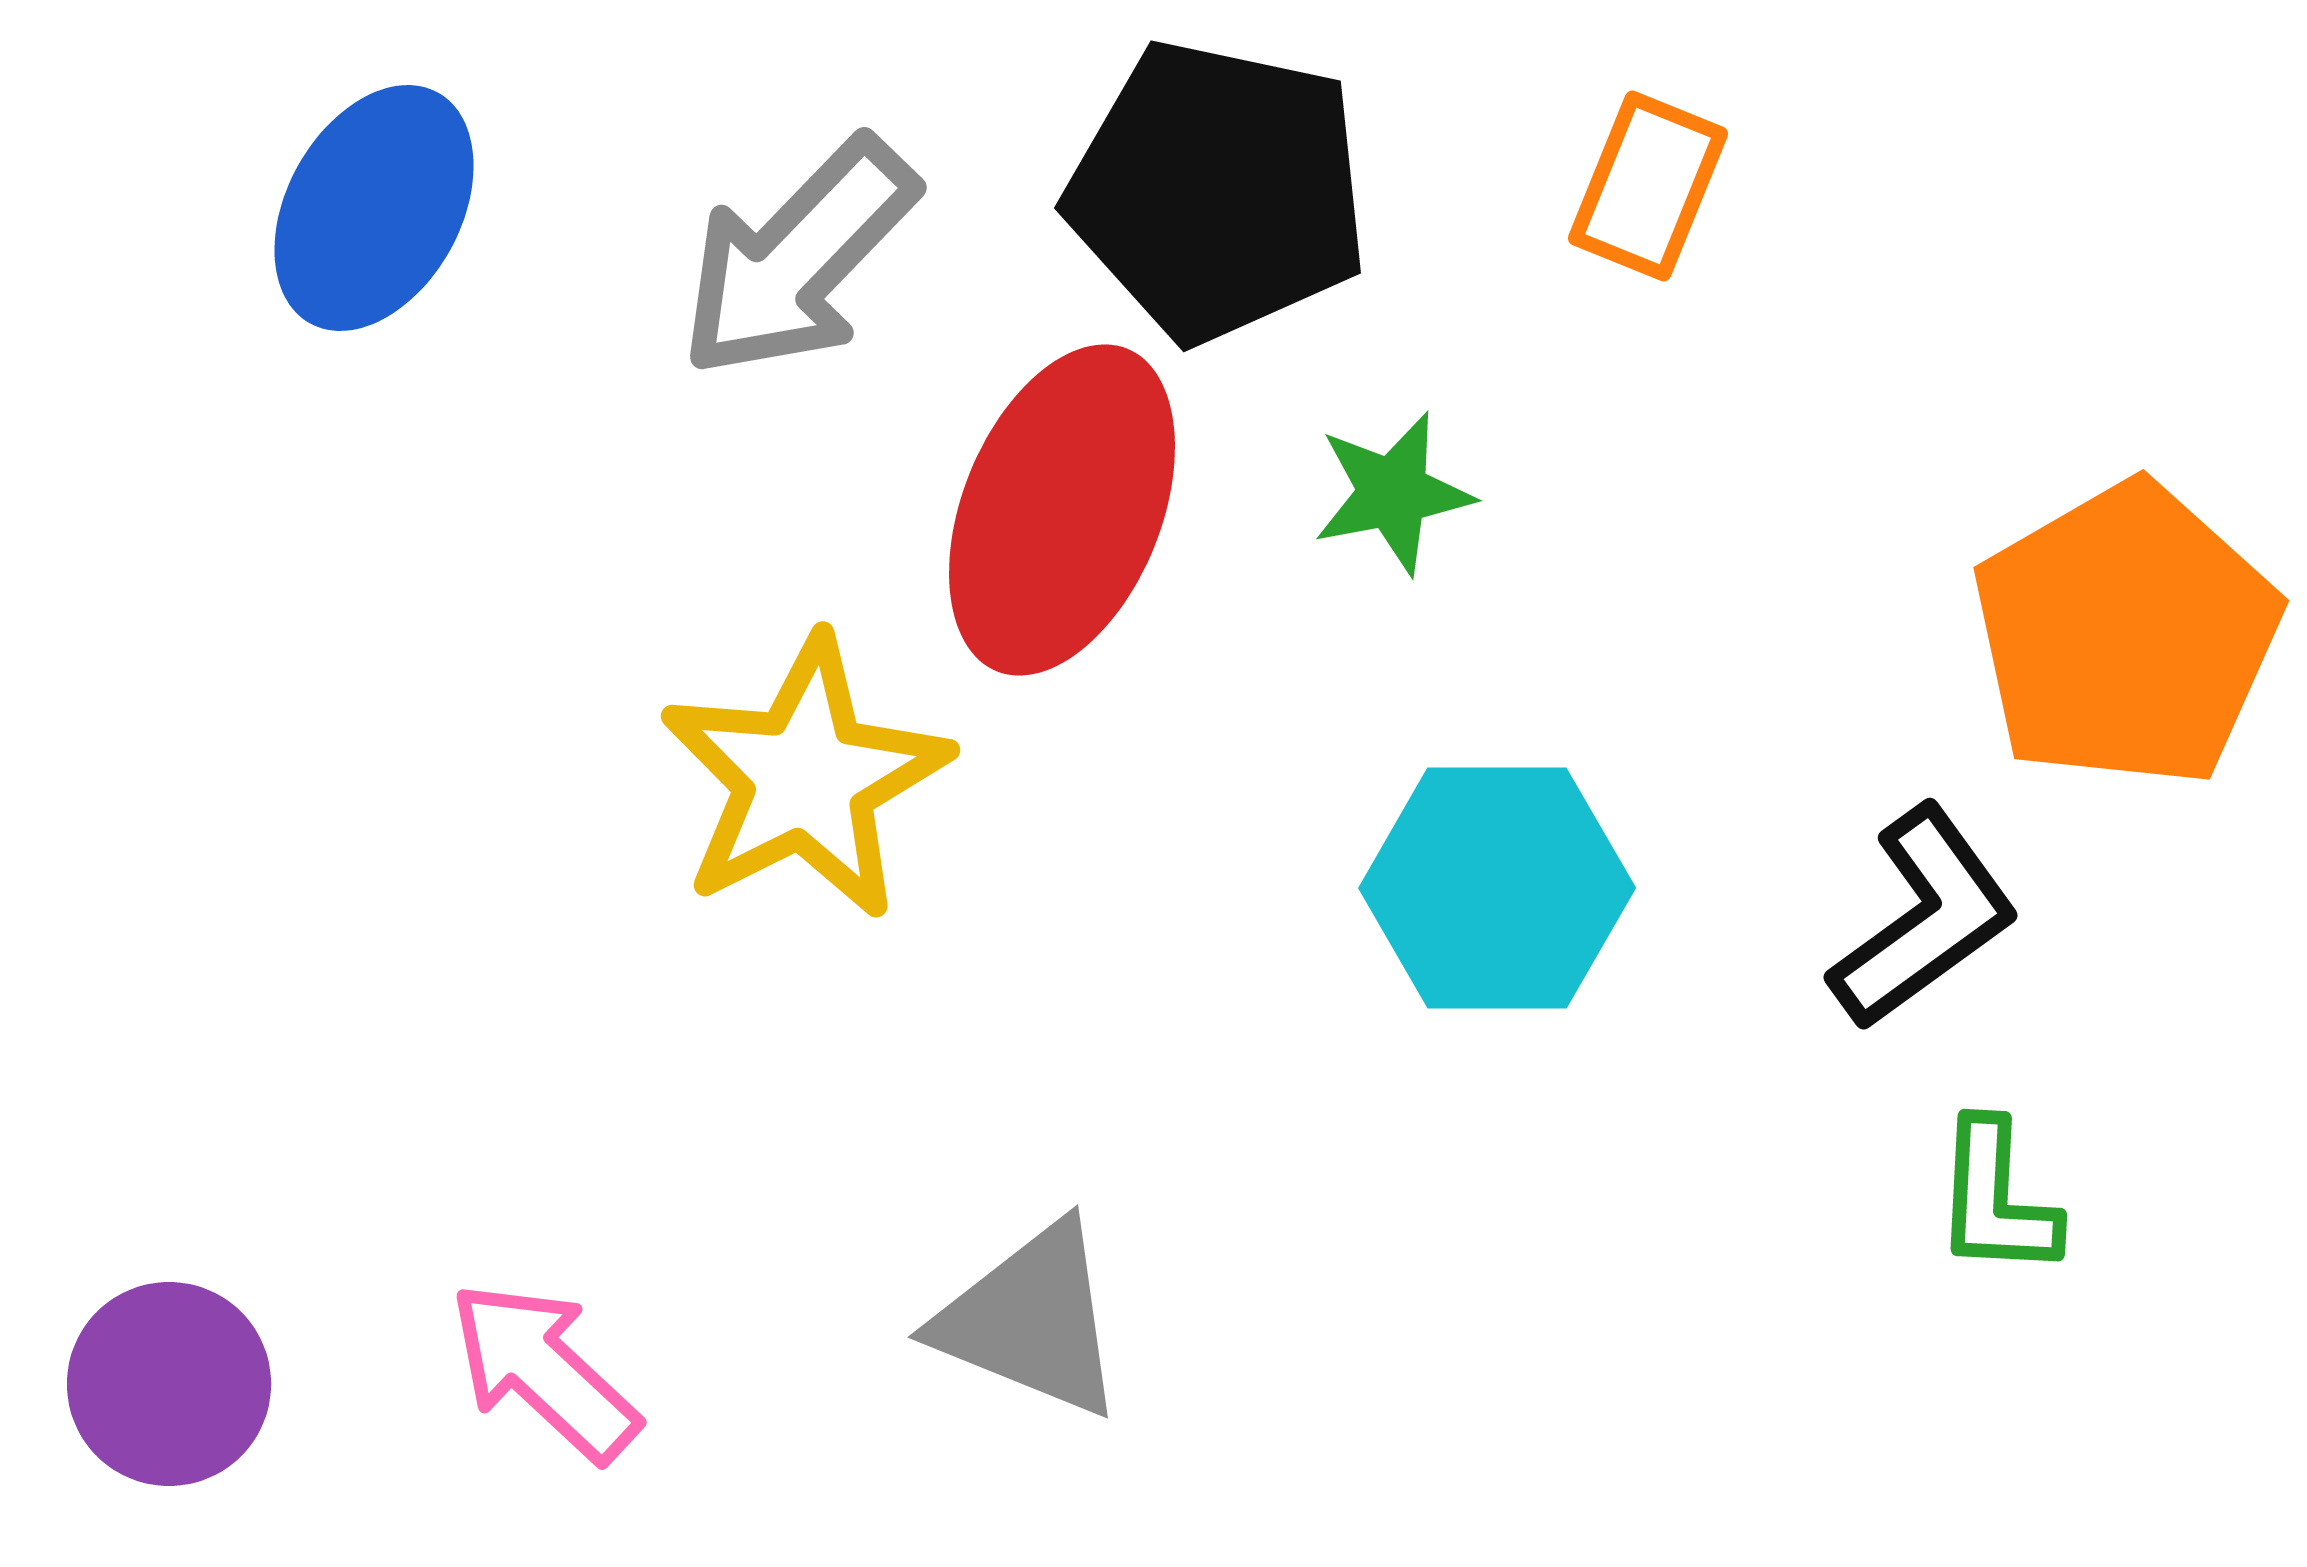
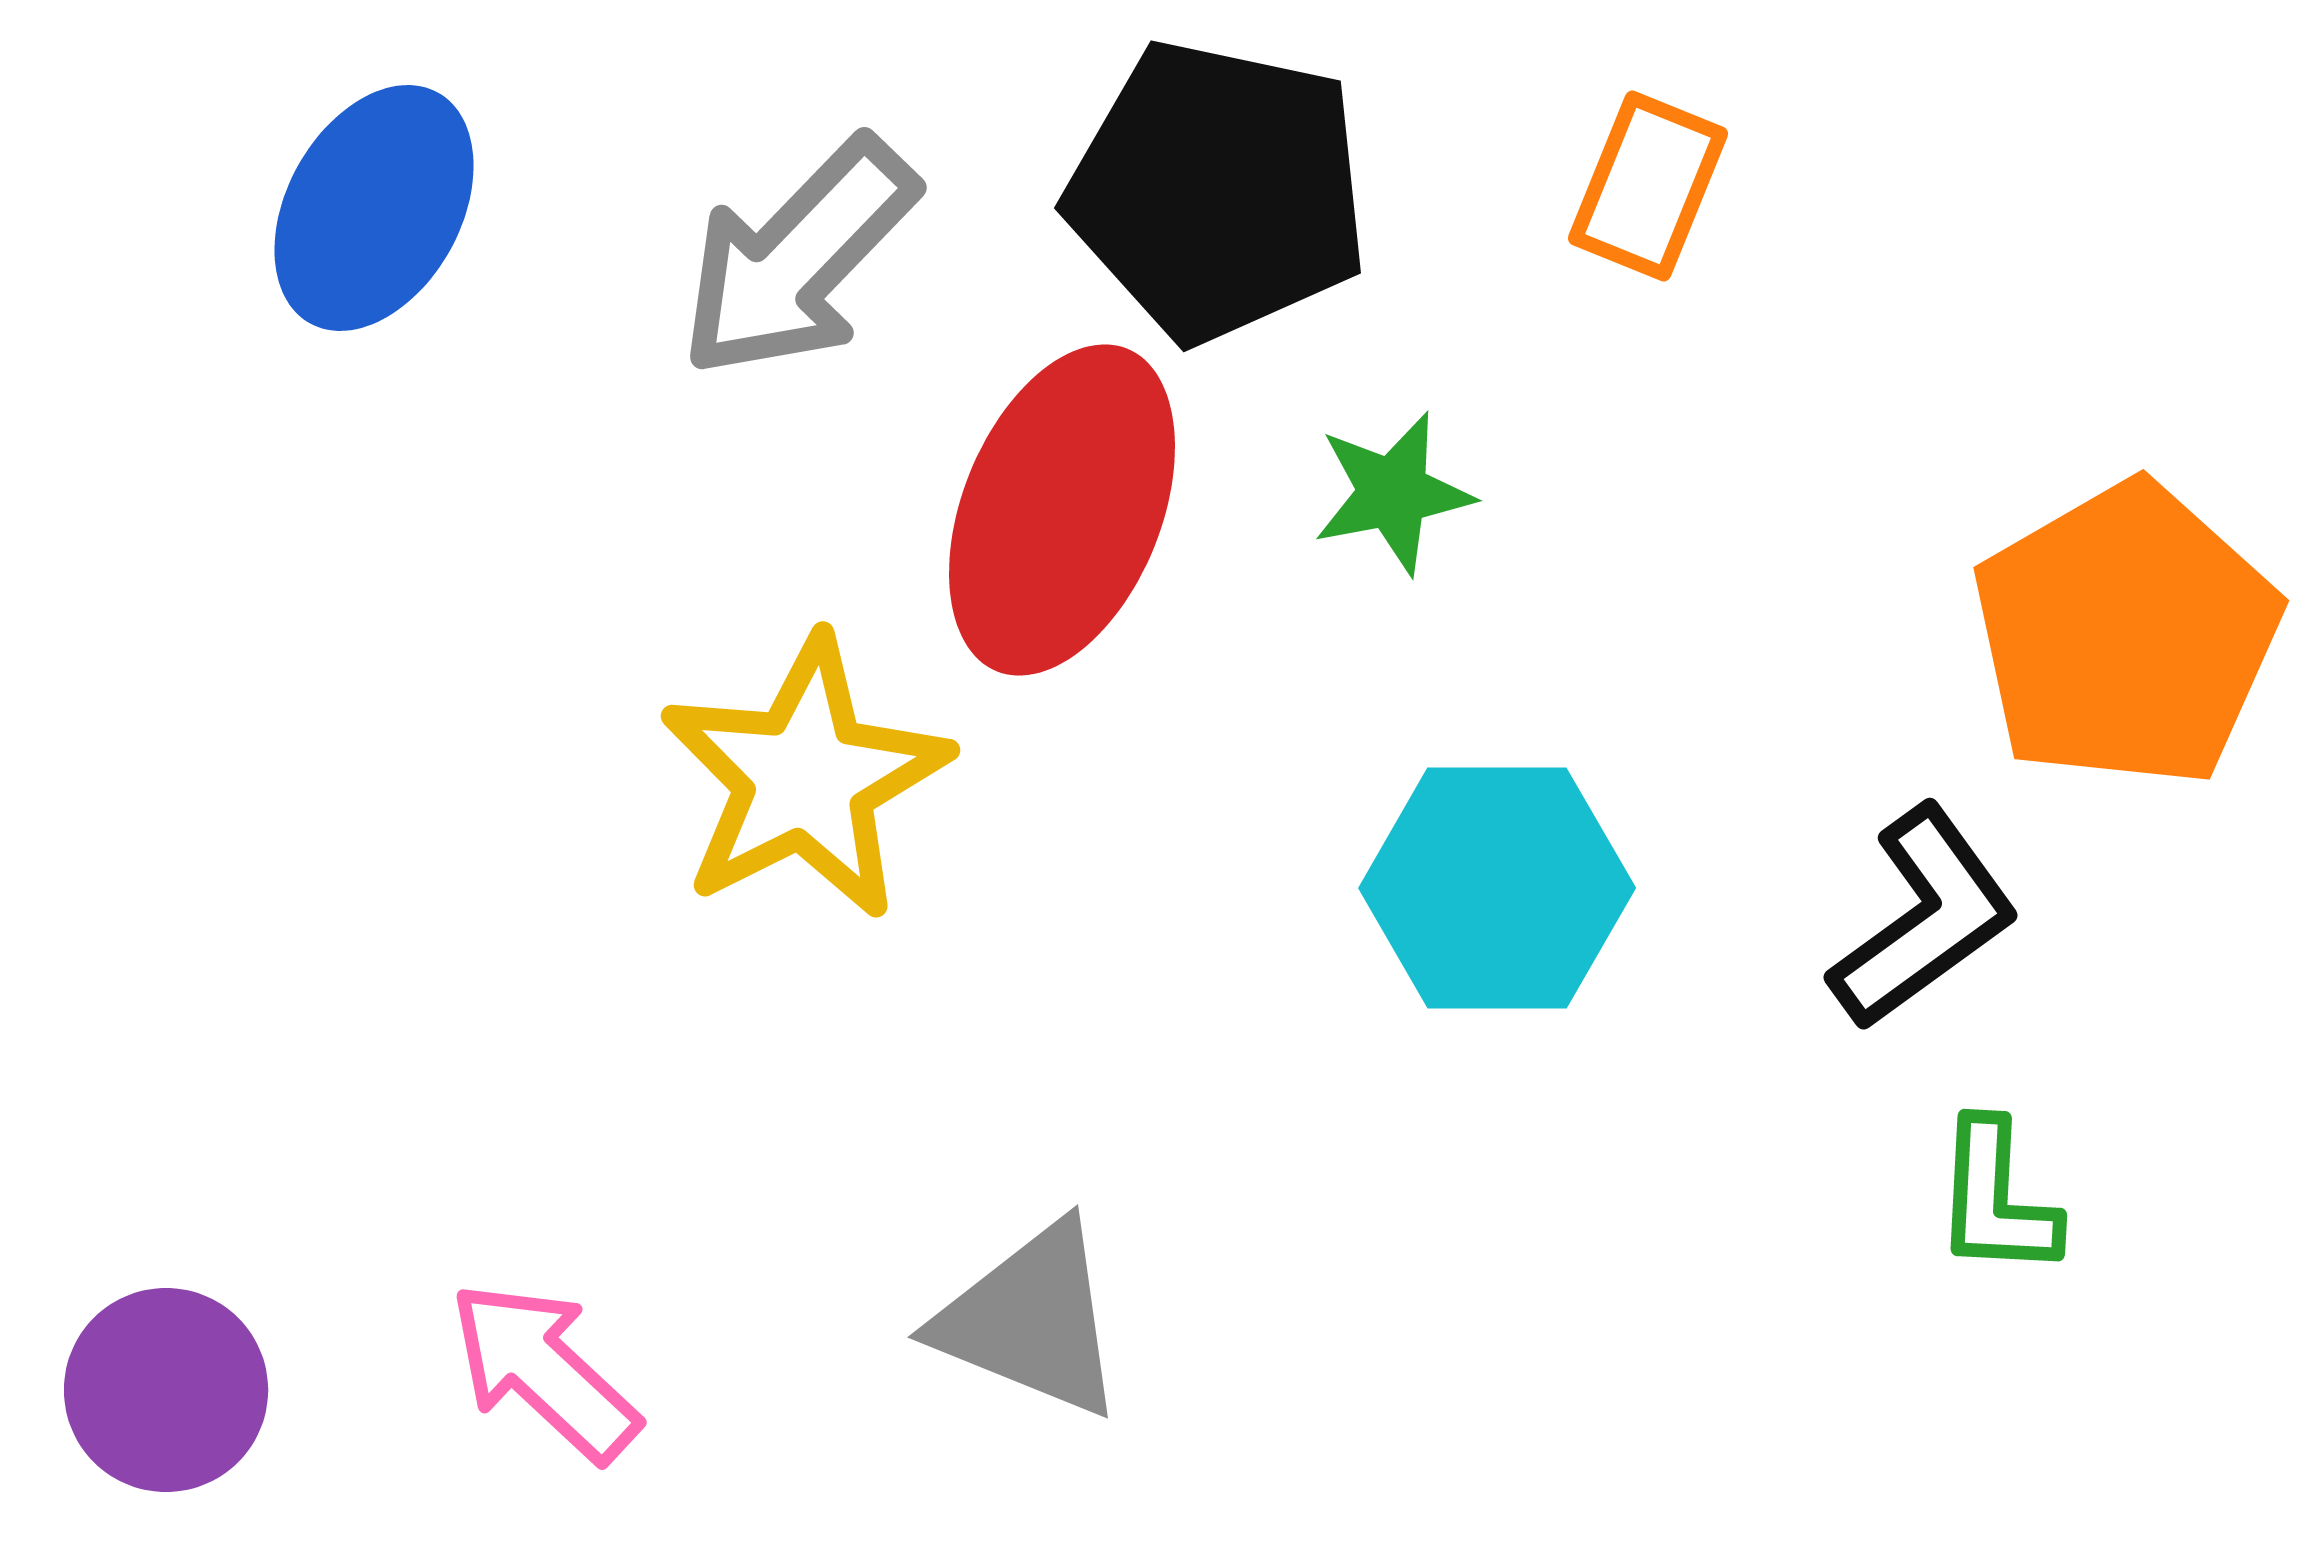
purple circle: moved 3 px left, 6 px down
